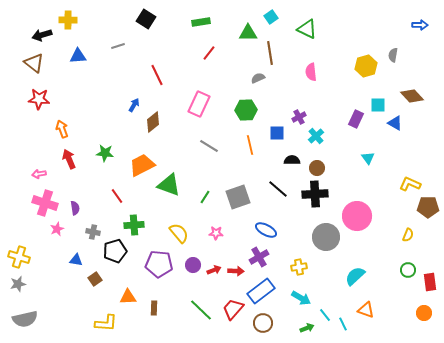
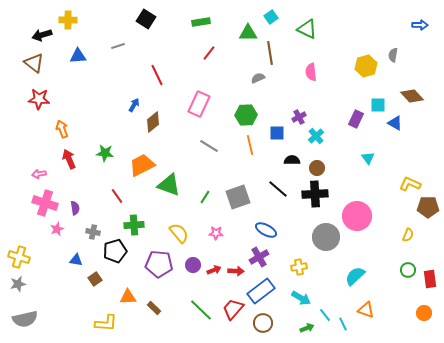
green hexagon at (246, 110): moved 5 px down
red rectangle at (430, 282): moved 3 px up
brown rectangle at (154, 308): rotated 48 degrees counterclockwise
